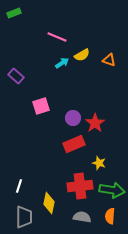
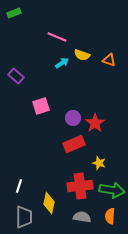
yellow semicircle: rotated 49 degrees clockwise
